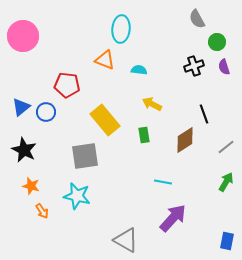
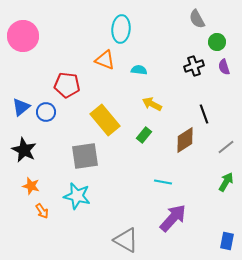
green rectangle: rotated 49 degrees clockwise
